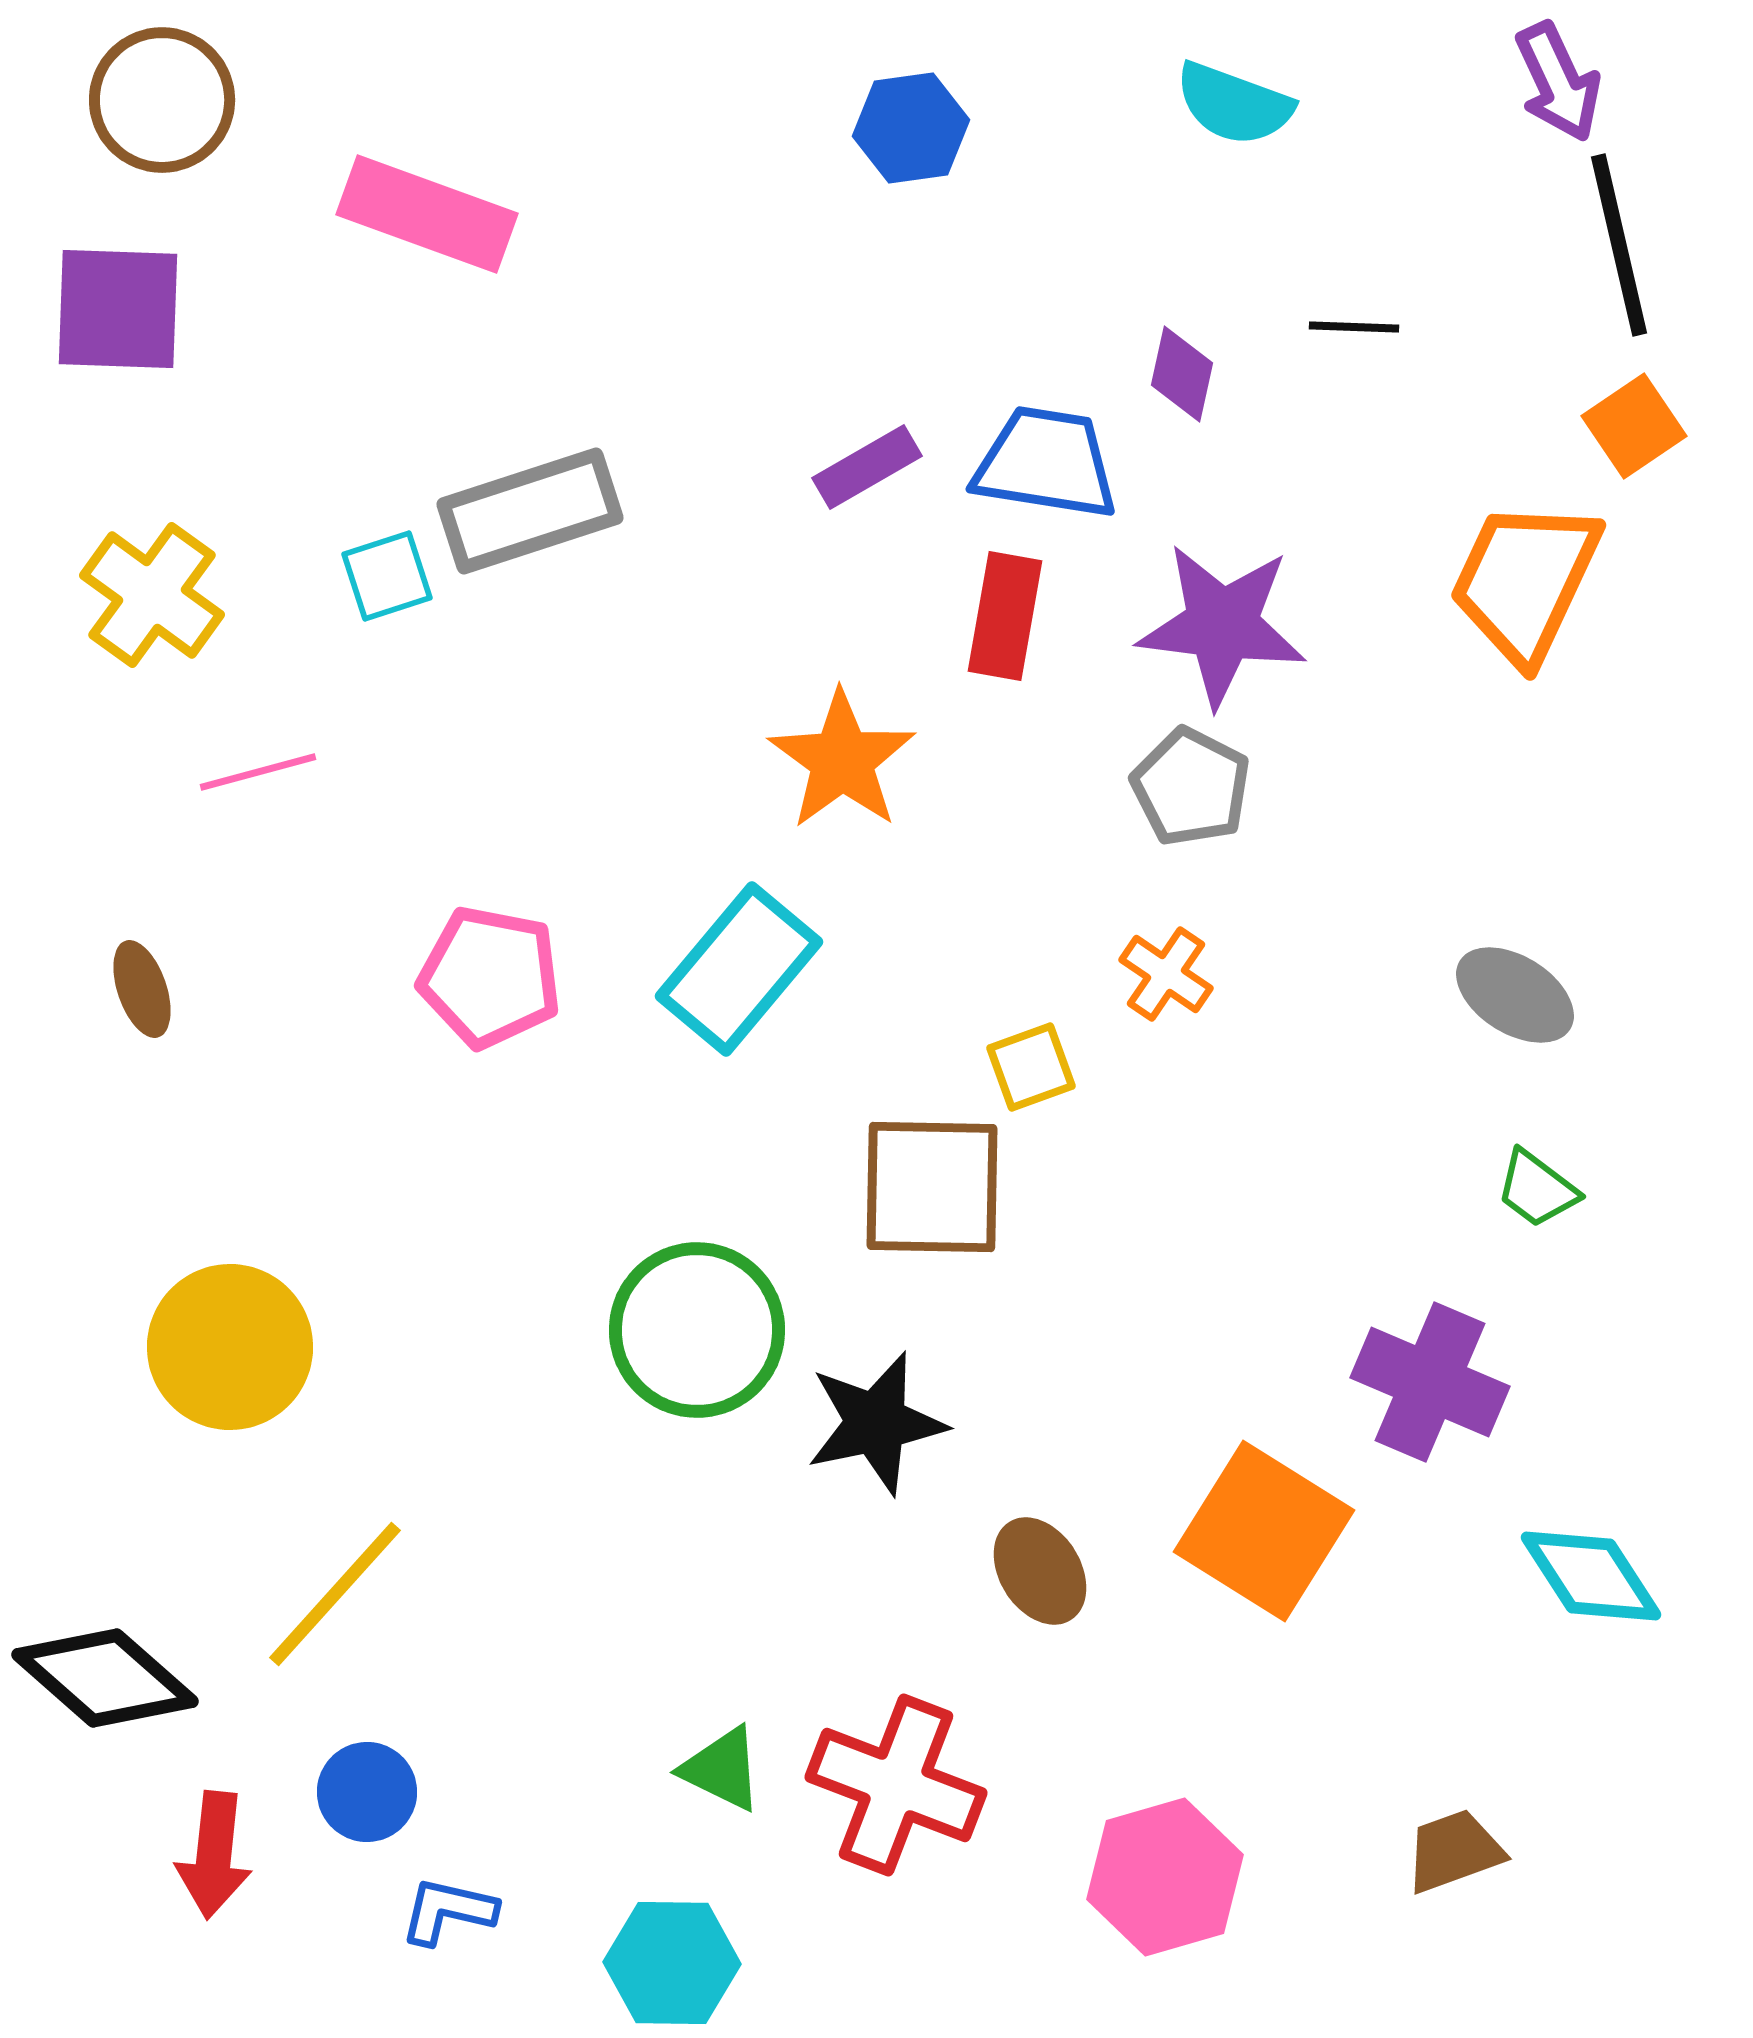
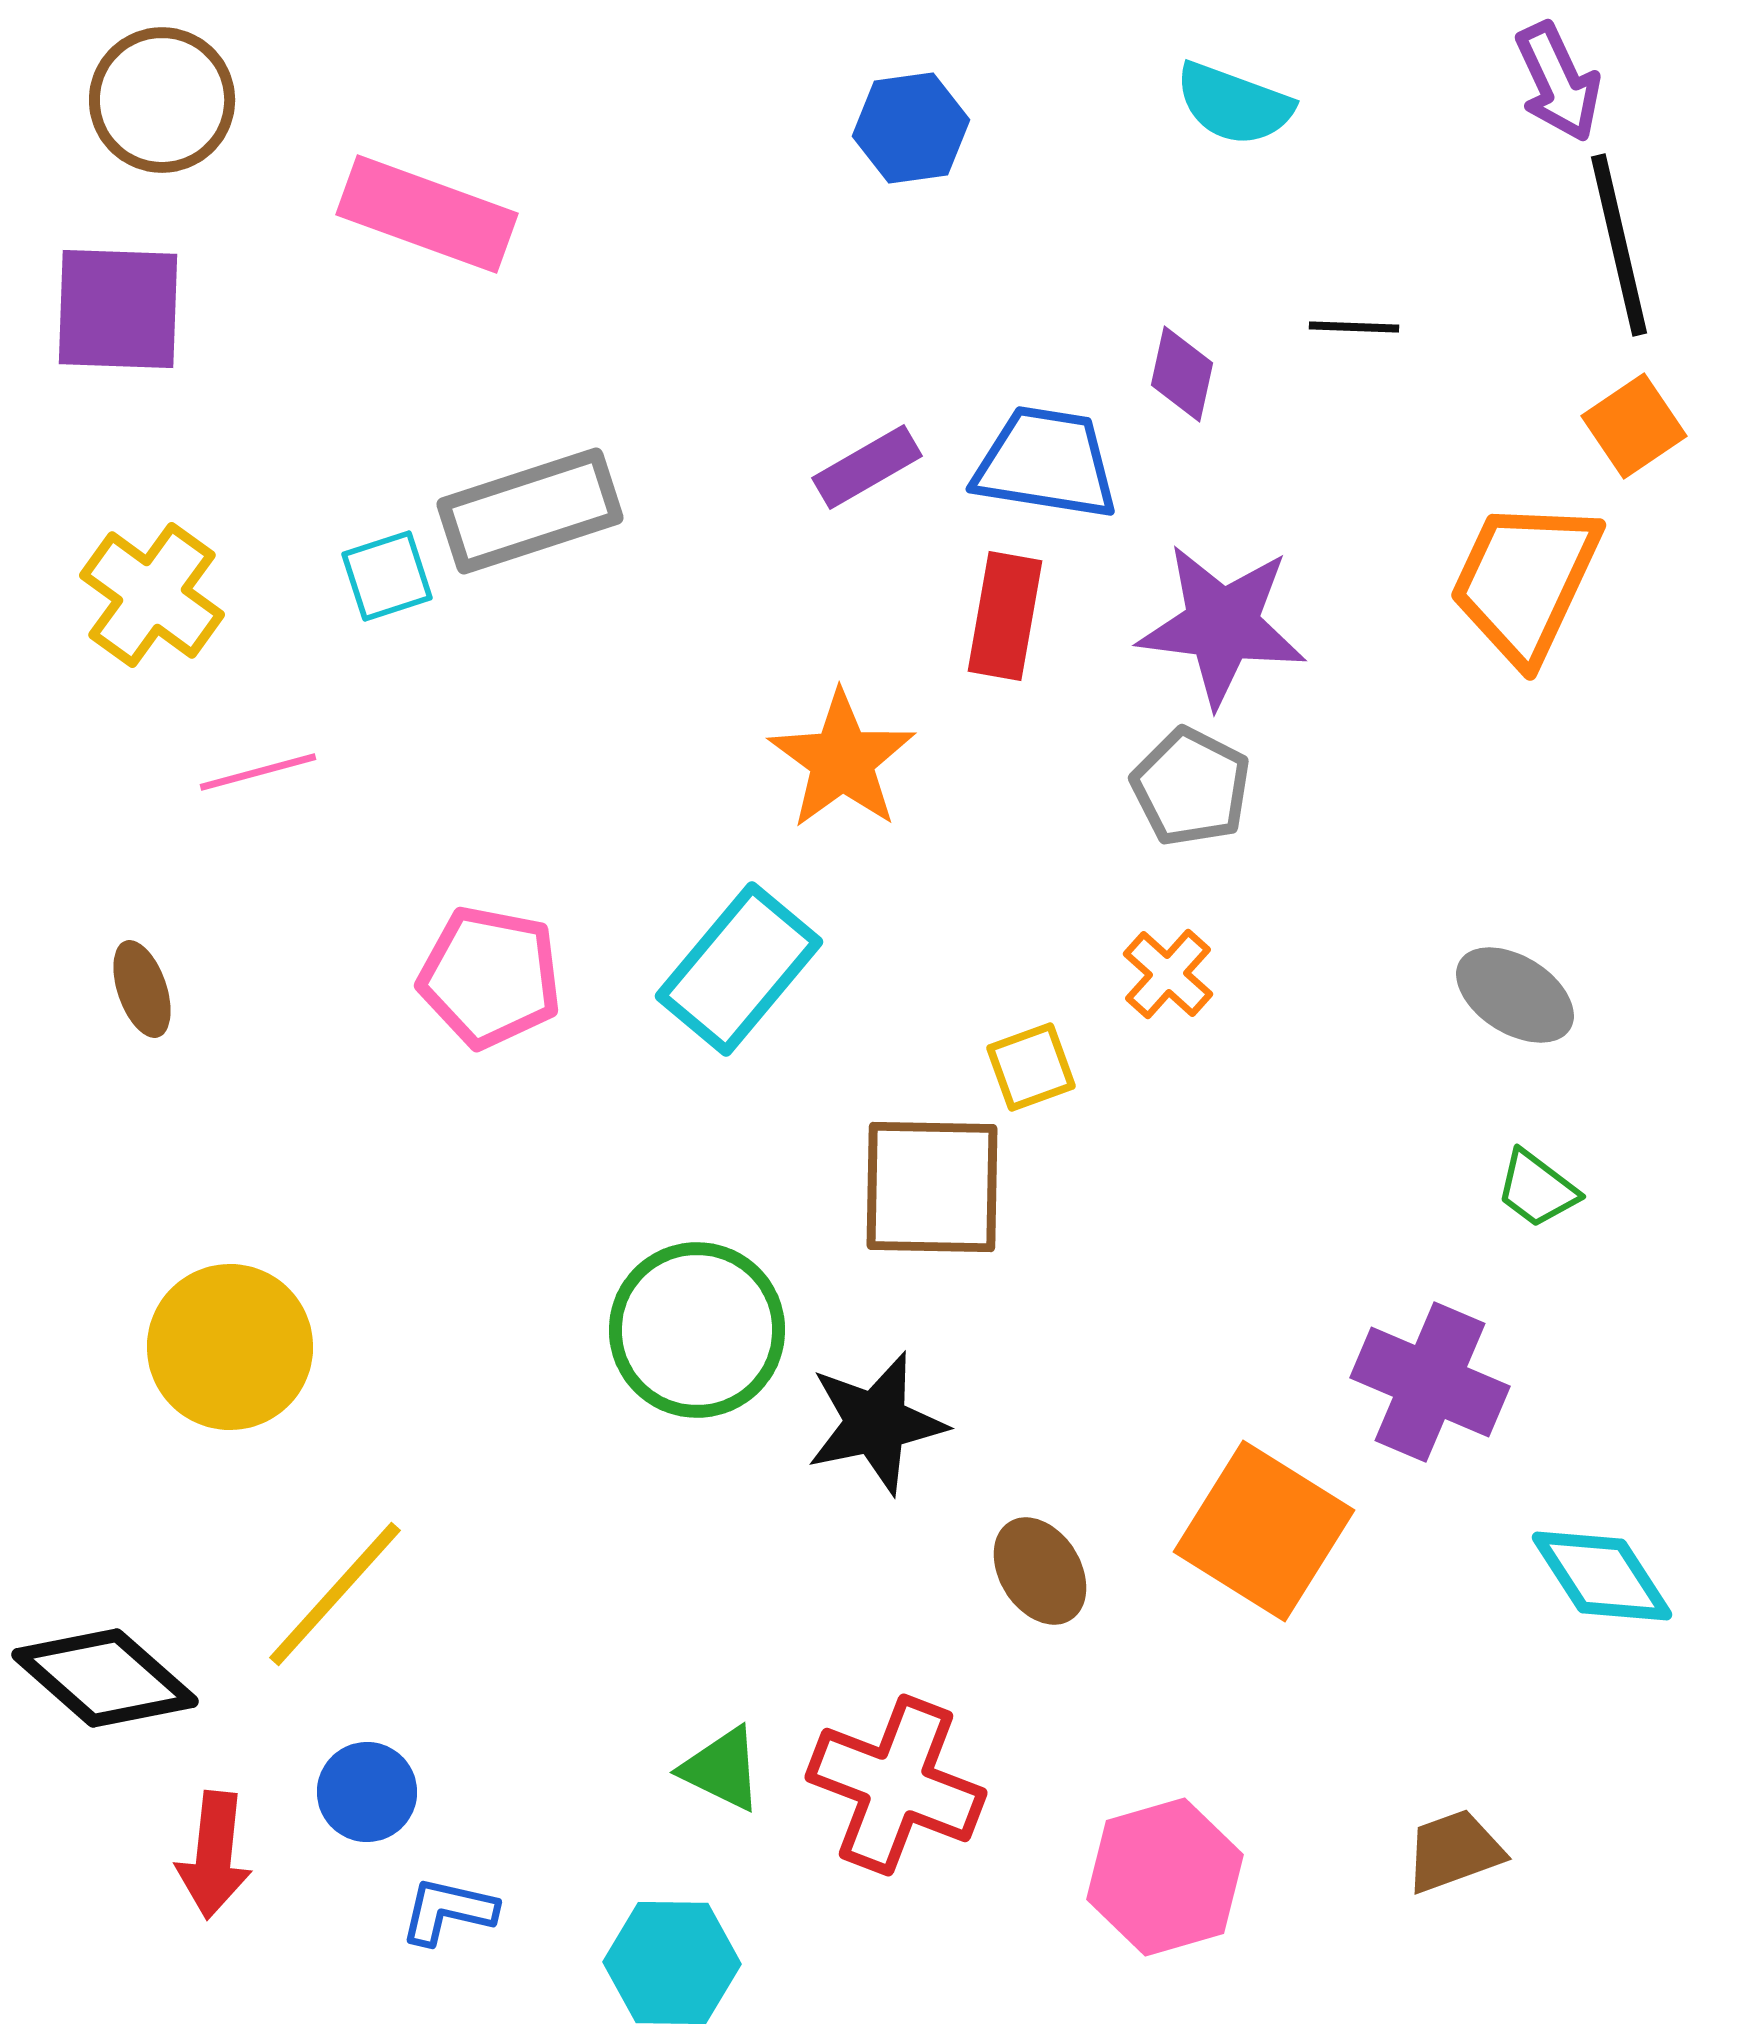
orange cross at (1166, 974): moved 2 px right; rotated 8 degrees clockwise
cyan diamond at (1591, 1576): moved 11 px right
